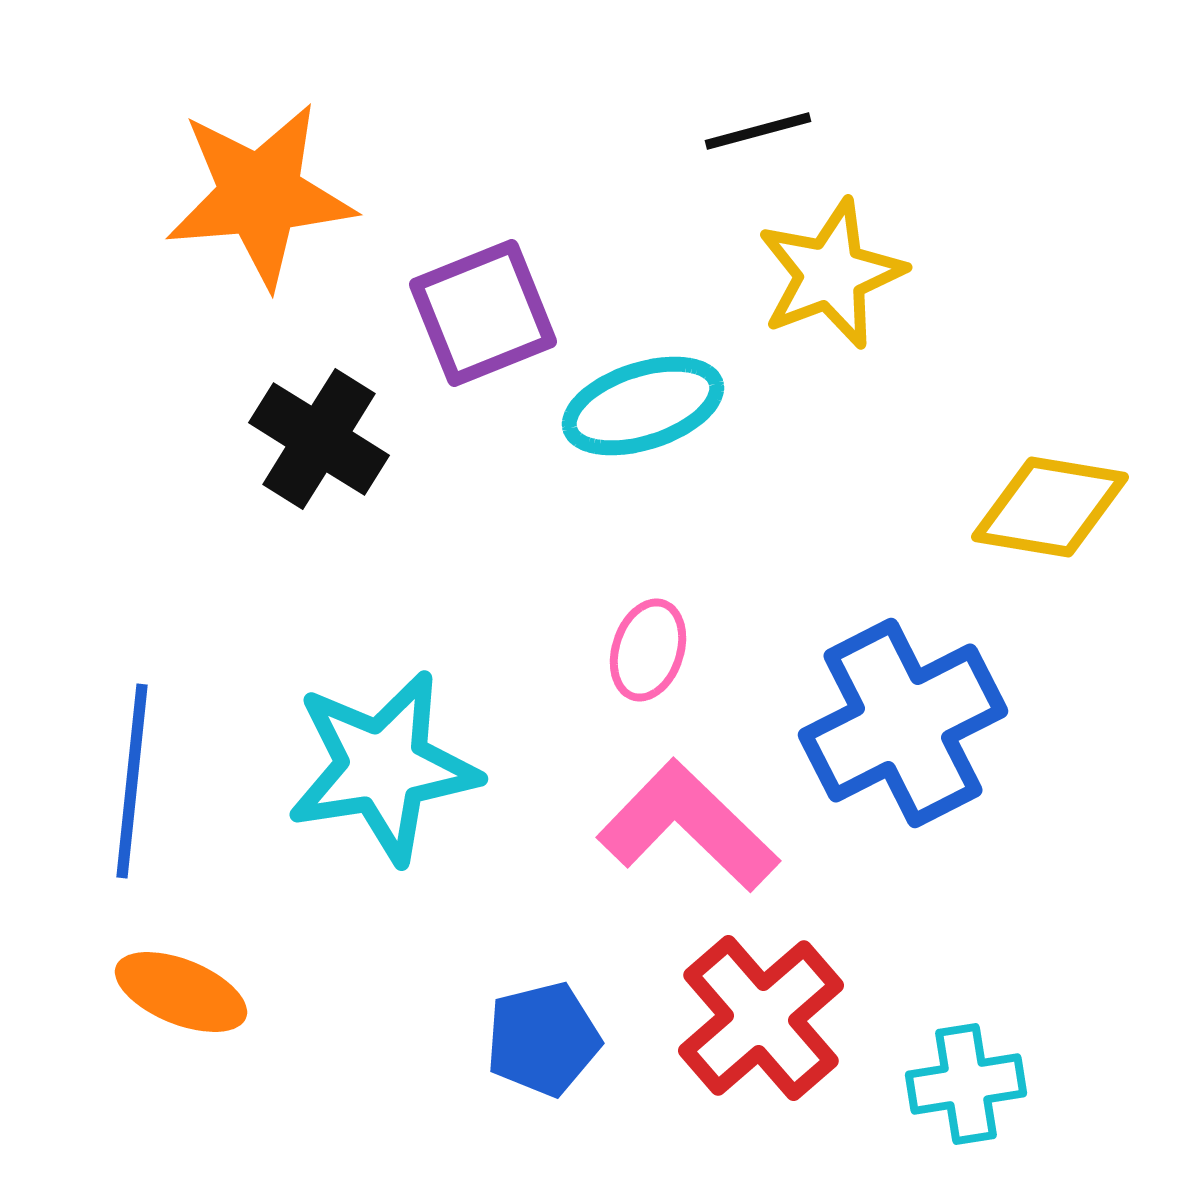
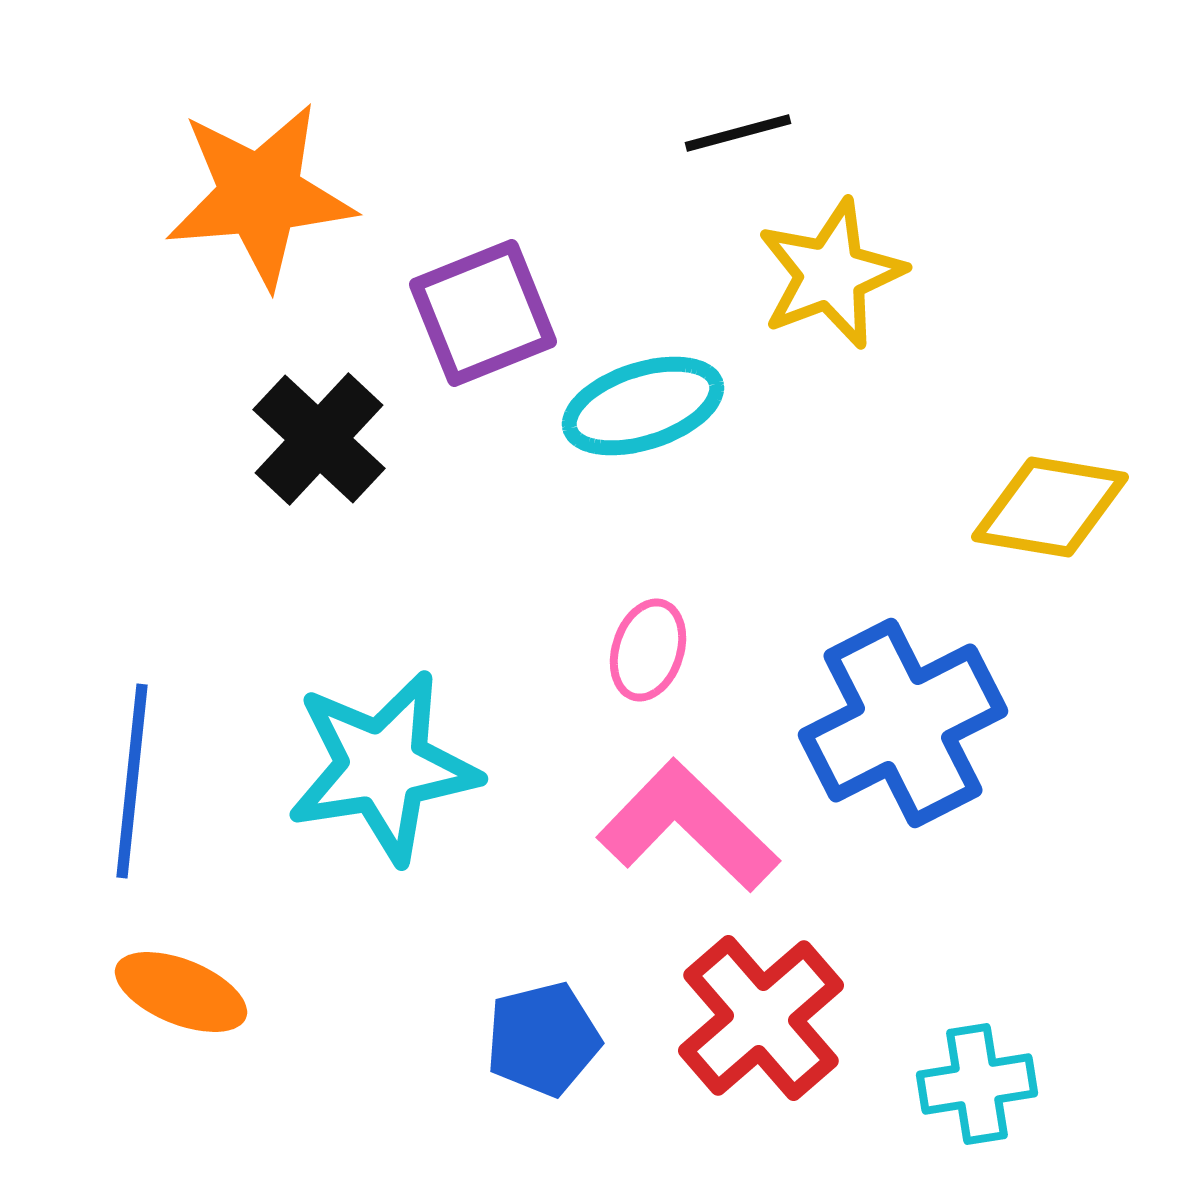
black line: moved 20 px left, 2 px down
black cross: rotated 11 degrees clockwise
cyan cross: moved 11 px right
